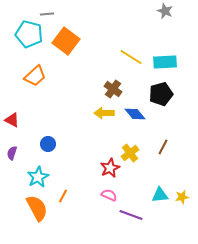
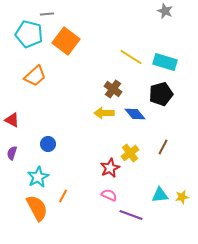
cyan rectangle: rotated 20 degrees clockwise
